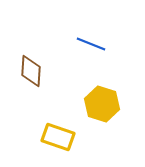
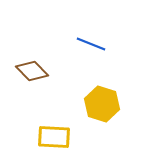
brown diamond: moved 1 px right; rotated 48 degrees counterclockwise
yellow rectangle: moved 4 px left; rotated 16 degrees counterclockwise
